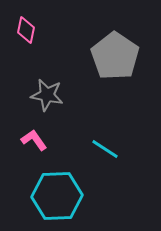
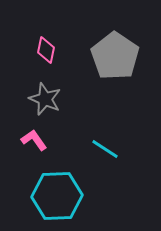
pink diamond: moved 20 px right, 20 px down
gray star: moved 2 px left, 4 px down; rotated 12 degrees clockwise
